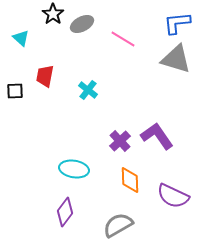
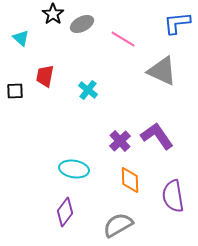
gray triangle: moved 14 px left, 12 px down; rotated 8 degrees clockwise
purple semicircle: rotated 56 degrees clockwise
